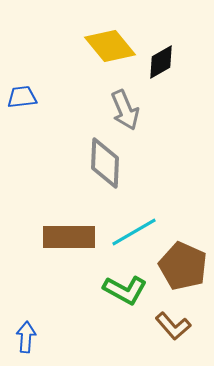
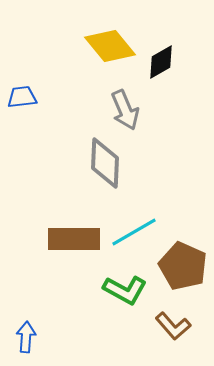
brown rectangle: moved 5 px right, 2 px down
